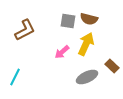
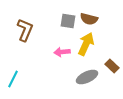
brown L-shape: rotated 40 degrees counterclockwise
pink arrow: rotated 35 degrees clockwise
cyan line: moved 2 px left, 2 px down
